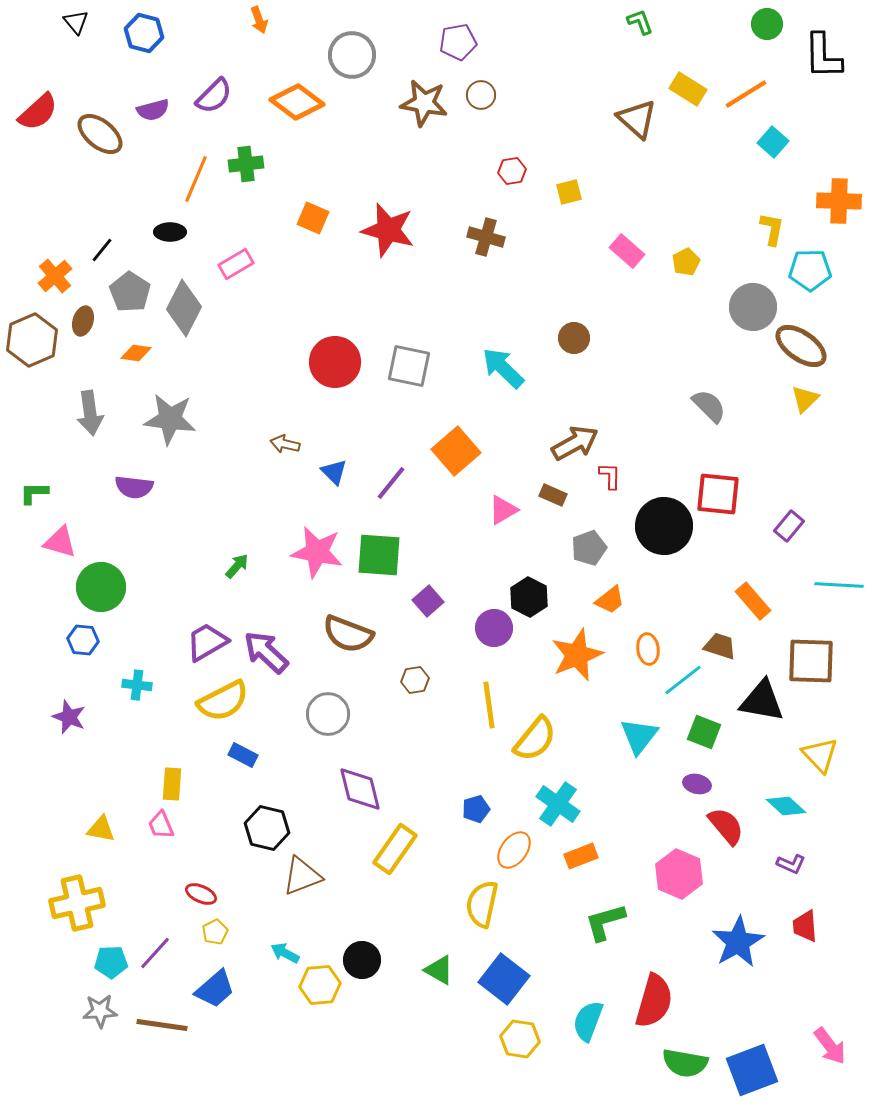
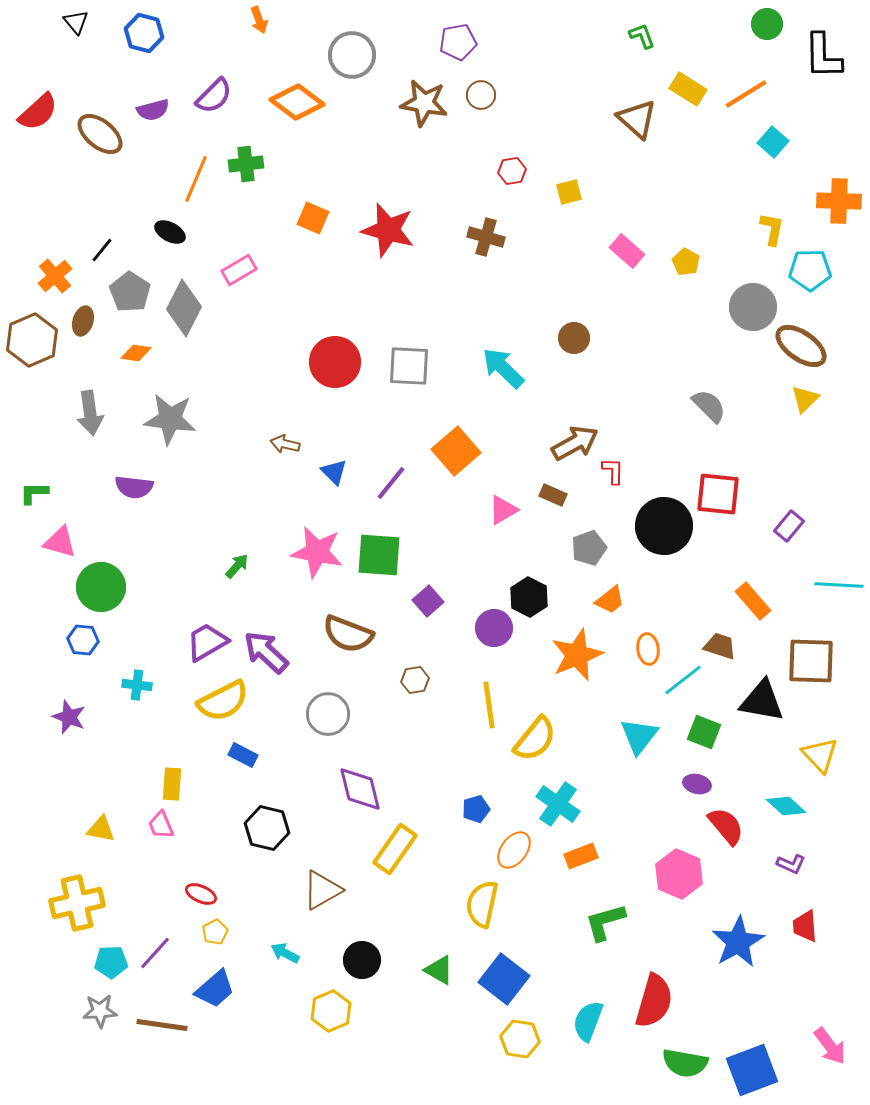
green L-shape at (640, 22): moved 2 px right, 14 px down
black ellipse at (170, 232): rotated 28 degrees clockwise
yellow pentagon at (686, 262): rotated 16 degrees counterclockwise
pink rectangle at (236, 264): moved 3 px right, 6 px down
gray square at (409, 366): rotated 9 degrees counterclockwise
red L-shape at (610, 476): moved 3 px right, 5 px up
brown triangle at (302, 876): moved 20 px right, 14 px down; rotated 9 degrees counterclockwise
yellow hexagon at (320, 985): moved 11 px right, 26 px down; rotated 18 degrees counterclockwise
